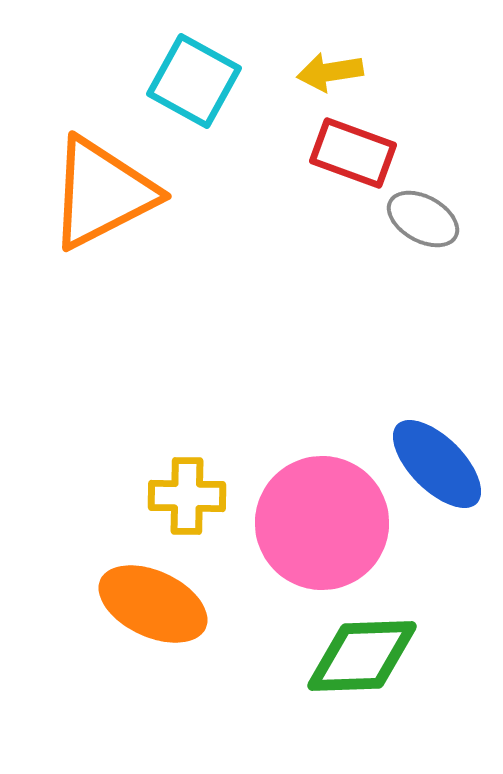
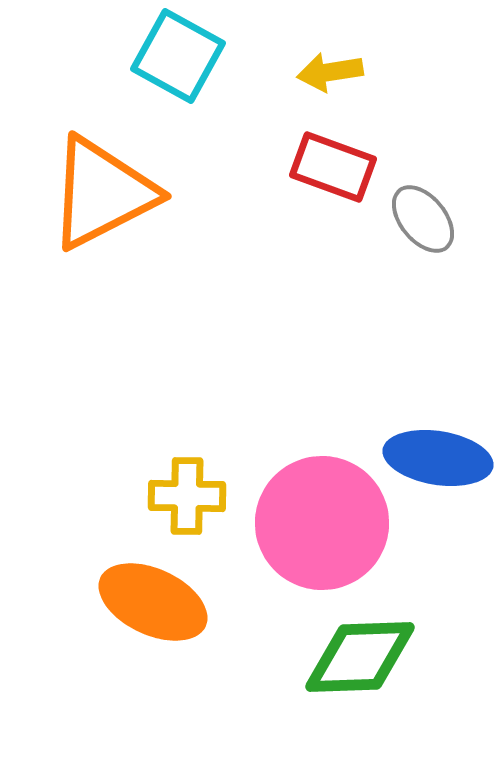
cyan square: moved 16 px left, 25 px up
red rectangle: moved 20 px left, 14 px down
gray ellipse: rotated 22 degrees clockwise
blue ellipse: moved 1 px right, 6 px up; rotated 36 degrees counterclockwise
orange ellipse: moved 2 px up
green diamond: moved 2 px left, 1 px down
